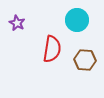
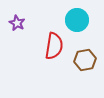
red semicircle: moved 2 px right, 3 px up
brown hexagon: rotated 15 degrees counterclockwise
